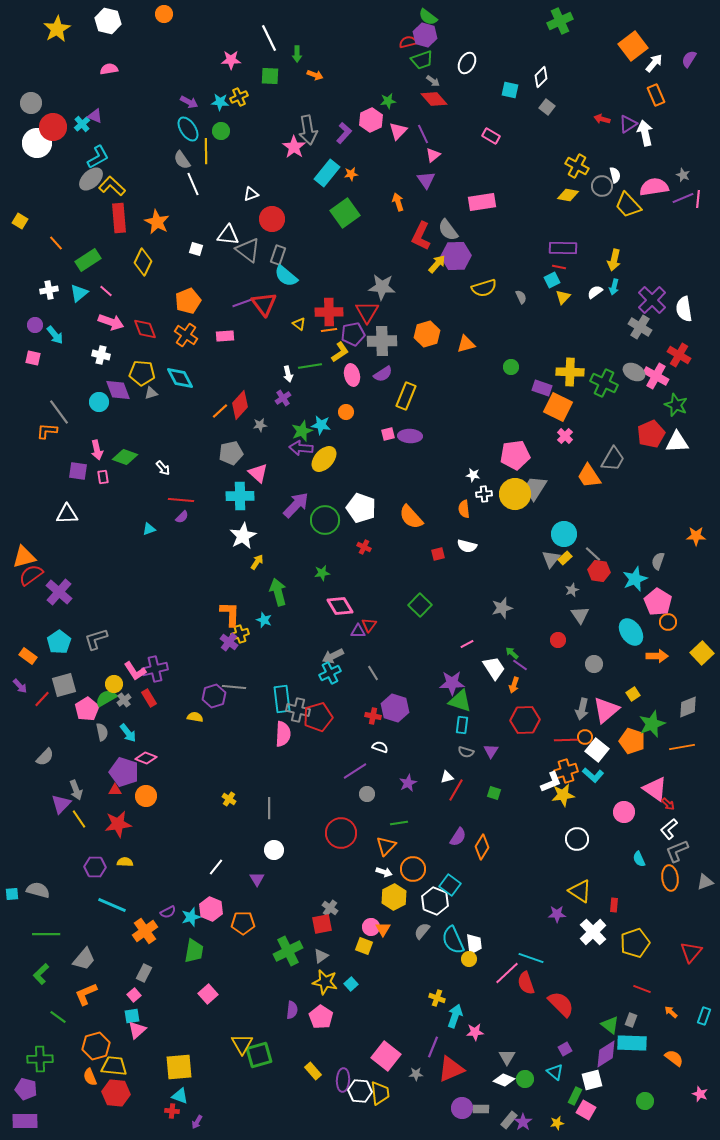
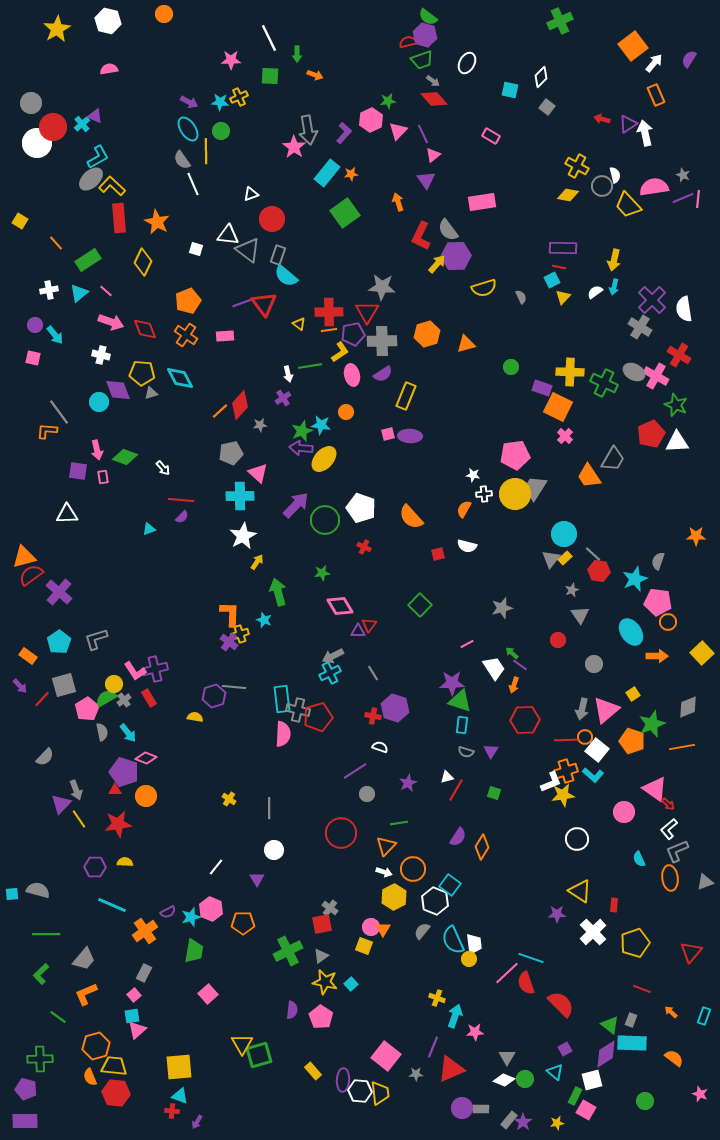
orange semicircle at (464, 509): rotated 36 degrees clockwise
pink pentagon at (658, 602): rotated 24 degrees counterclockwise
